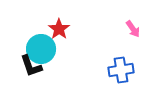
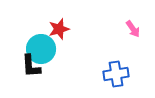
red star: rotated 20 degrees clockwise
black L-shape: rotated 15 degrees clockwise
blue cross: moved 5 px left, 4 px down
